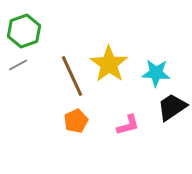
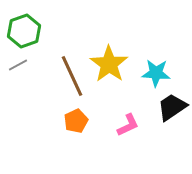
pink L-shape: rotated 10 degrees counterclockwise
